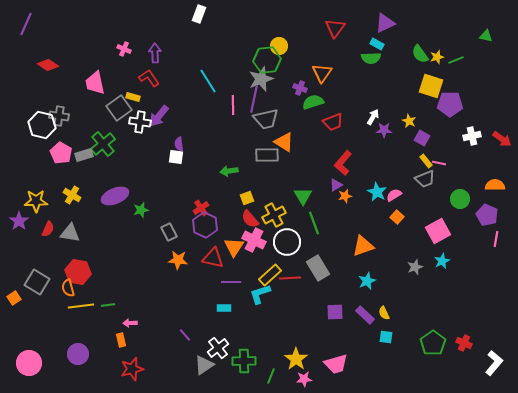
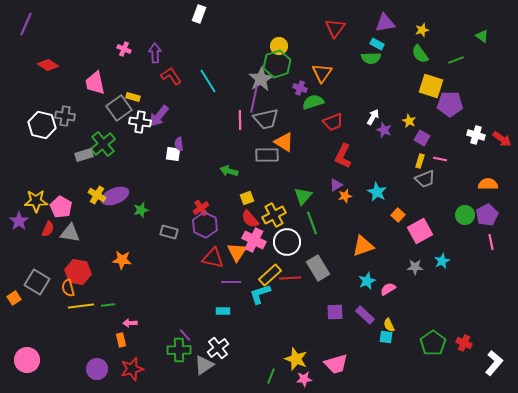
purple triangle at (385, 23): rotated 15 degrees clockwise
green triangle at (486, 36): moved 4 px left; rotated 24 degrees clockwise
yellow star at (437, 57): moved 15 px left, 27 px up
green hexagon at (267, 60): moved 10 px right, 4 px down; rotated 12 degrees counterclockwise
red L-shape at (149, 78): moved 22 px right, 2 px up
gray star at (261, 79): rotated 10 degrees counterclockwise
pink line at (233, 105): moved 7 px right, 15 px down
gray cross at (59, 116): moved 6 px right
purple star at (384, 130): rotated 21 degrees clockwise
white cross at (472, 136): moved 4 px right, 1 px up; rotated 30 degrees clockwise
pink pentagon at (61, 153): moved 54 px down
white square at (176, 157): moved 3 px left, 3 px up
yellow rectangle at (426, 161): moved 6 px left; rotated 56 degrees clockwise
red L-shape at (343, 163): moved 7 px up; rotated 15 degrees counterclockwise
pink line at (439, 163): moved 1 px right, 4 px up
green arrow at (229, 171): rotated 24 degrees clockwise
orange semicircle at (495, 185): moved 7 px left, 1 px up
yellow cross at (72, 195): moved 25 px right
pink semicircle at (394, 195): moved 6 px left, 94 px down
green triangle at (303, 196): rotated 12 degrees clockwise
green circle at (460, 199): moved 5 px right, 16 px down
purple pentagon at (487, 215): rotated 20 degrees clockwise
orange square at (397, 217): moved 1 px right, 2 px up
green line at (314, 223): moved 2 px left
pink square at (438, 231): moved 18 px left
gray rectangle at (169, 232): rotated 48 degrees counterclockwise
pink line at (496, 239): moved 5 px left, 3 px down; rotated 21 degrees counterclockwise
orange triangle at (234, 247): moved 3 px right, 5 px down
orange star at (178, 260): moved 56 px left
gray star at (415, 267): rotated 21 degrees clockwise
cyan rectangle at (224, 308): moved 1 px left, 3 px down
yellow semicircle at (384, 313): moved 5 px right, 12 px down
purple circle at (78, 354): moved 19 px right, 15 px down
yellow star at (296, 359): rotated 15 degrees counterclockwise
green cross at (244, 361): moved 65 px left, 11 px up
pink circle at (29, 363): moved 2 px left, 3 px up
